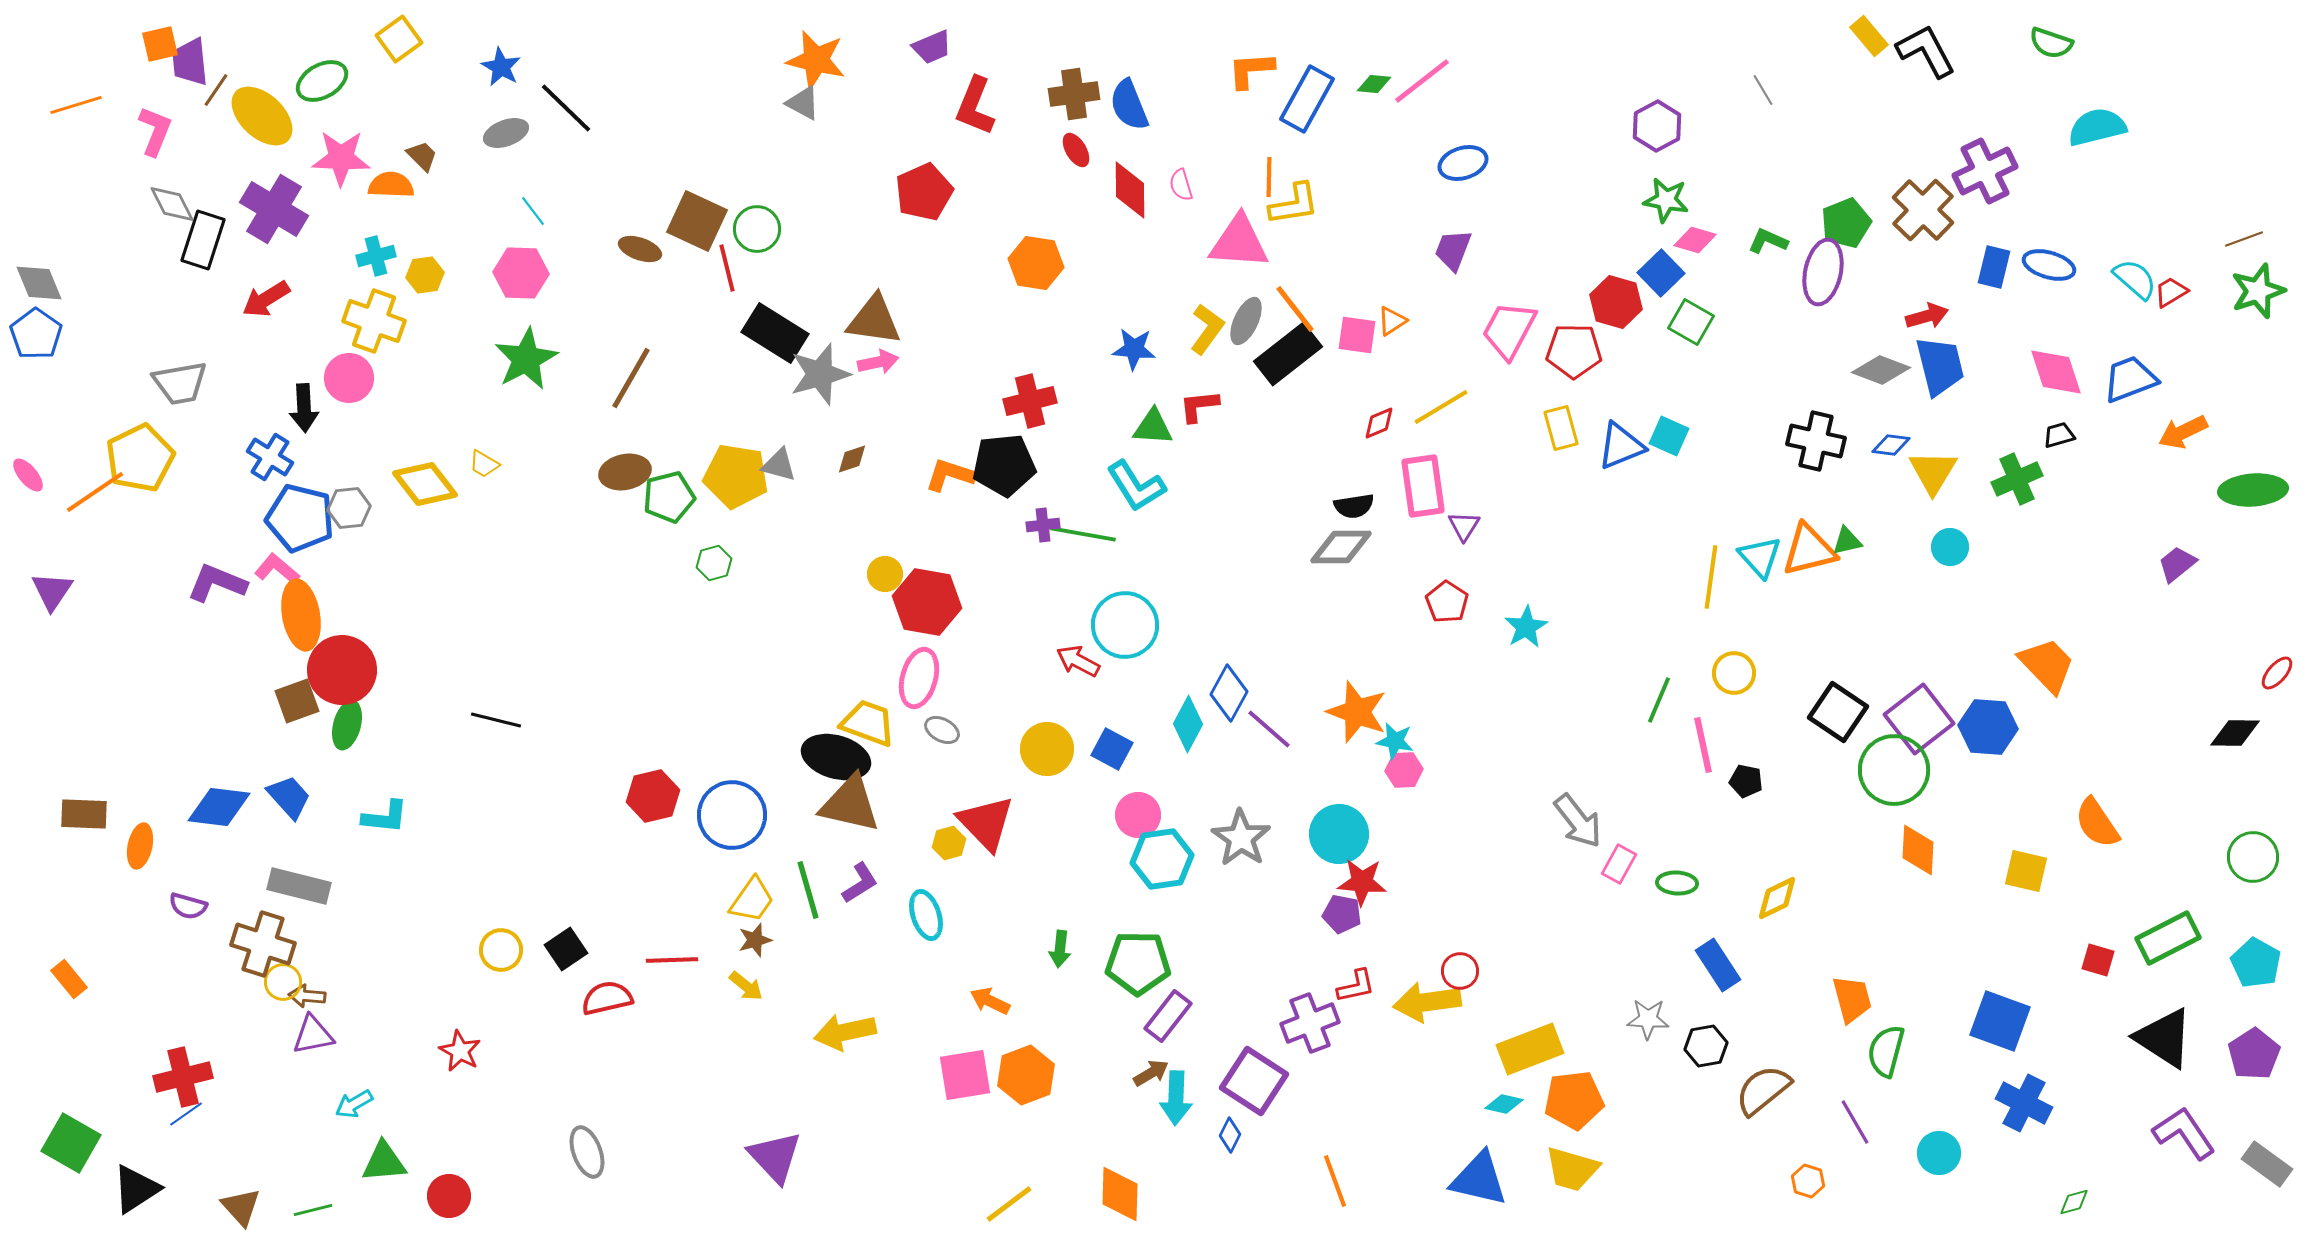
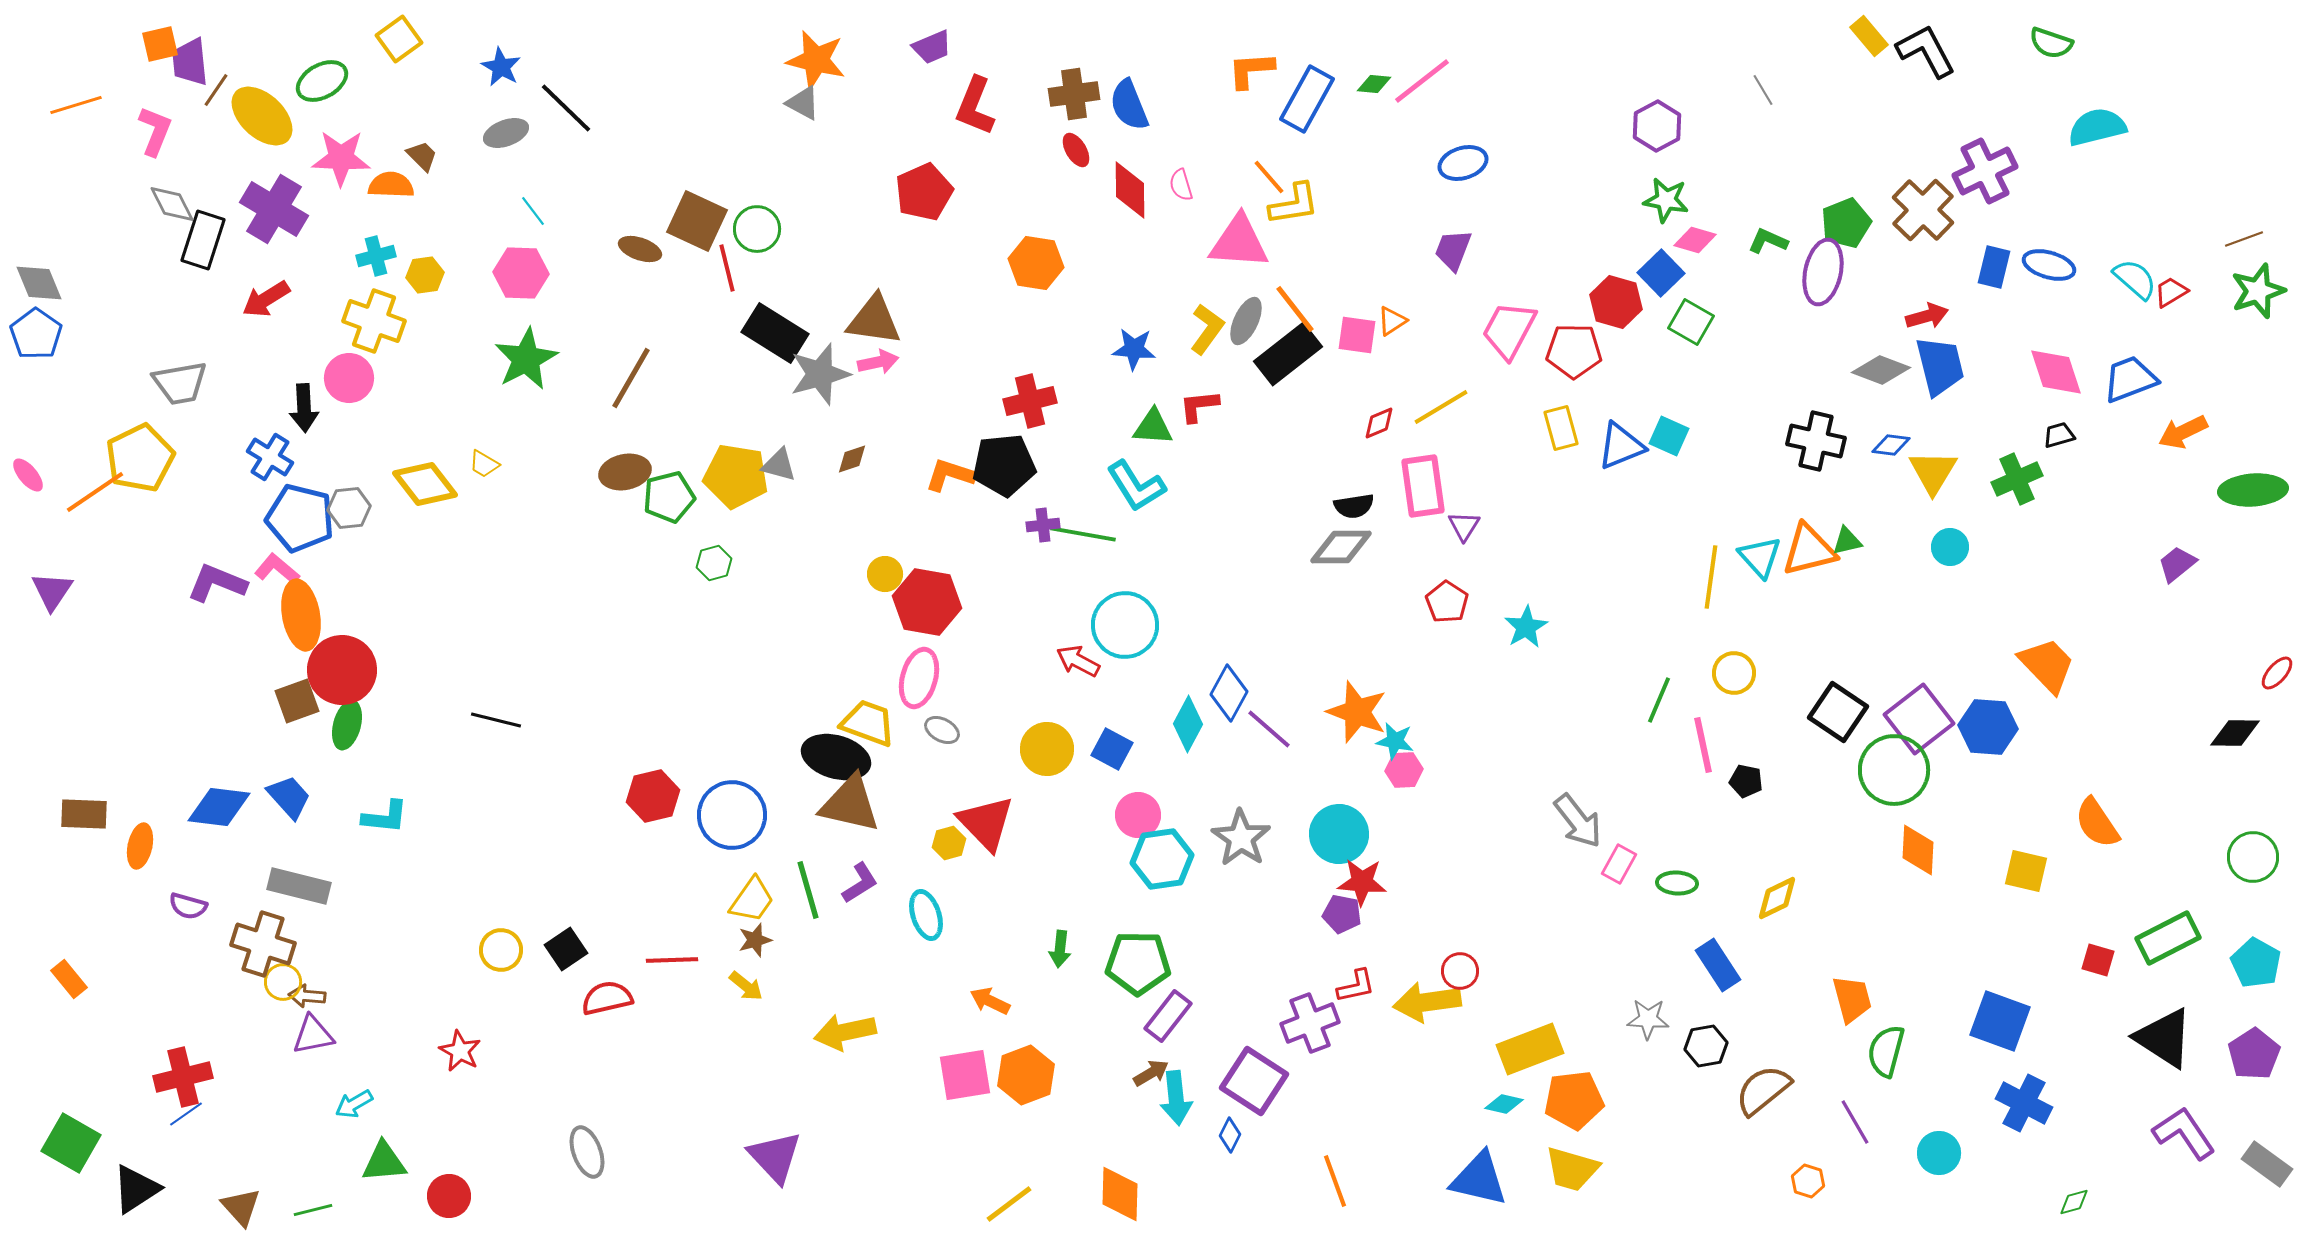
orange line at (1269, 177): rotated 42 degrees counterclockwise
cyan arrow at (1176, 1098): rotated 8 degrees counterclockwise
